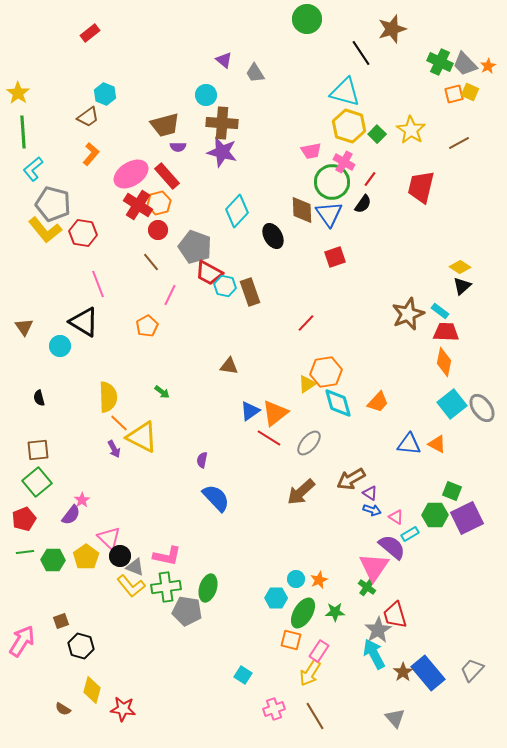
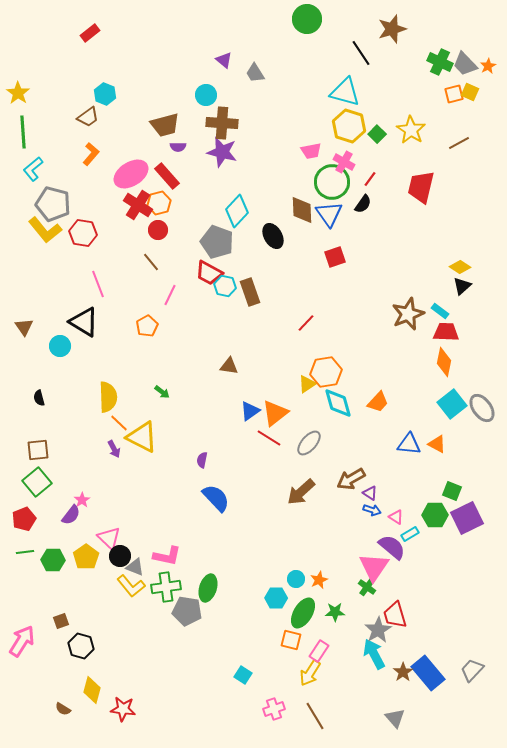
gray pentagon at (195, 247): moved 22 px right, 5 px up
